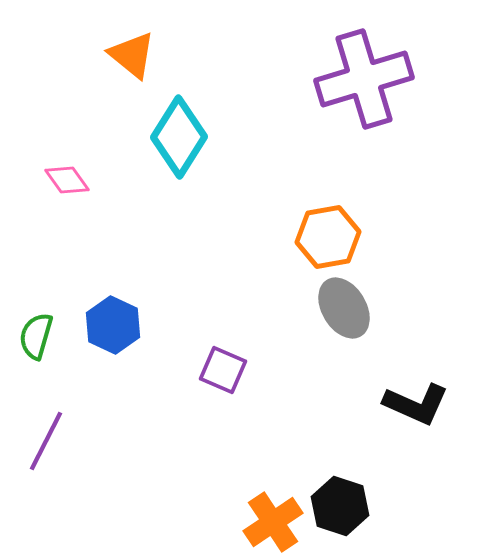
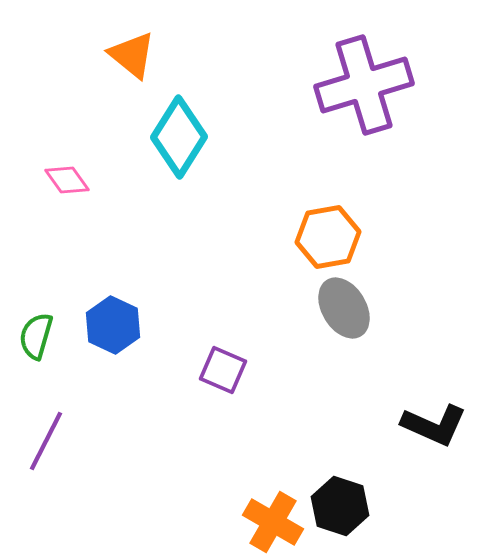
purple cross: moved 6 px down
black L-shape: moved 18 px right, 21 px down
orange cross: rotated 26 degrees counterclockwise
